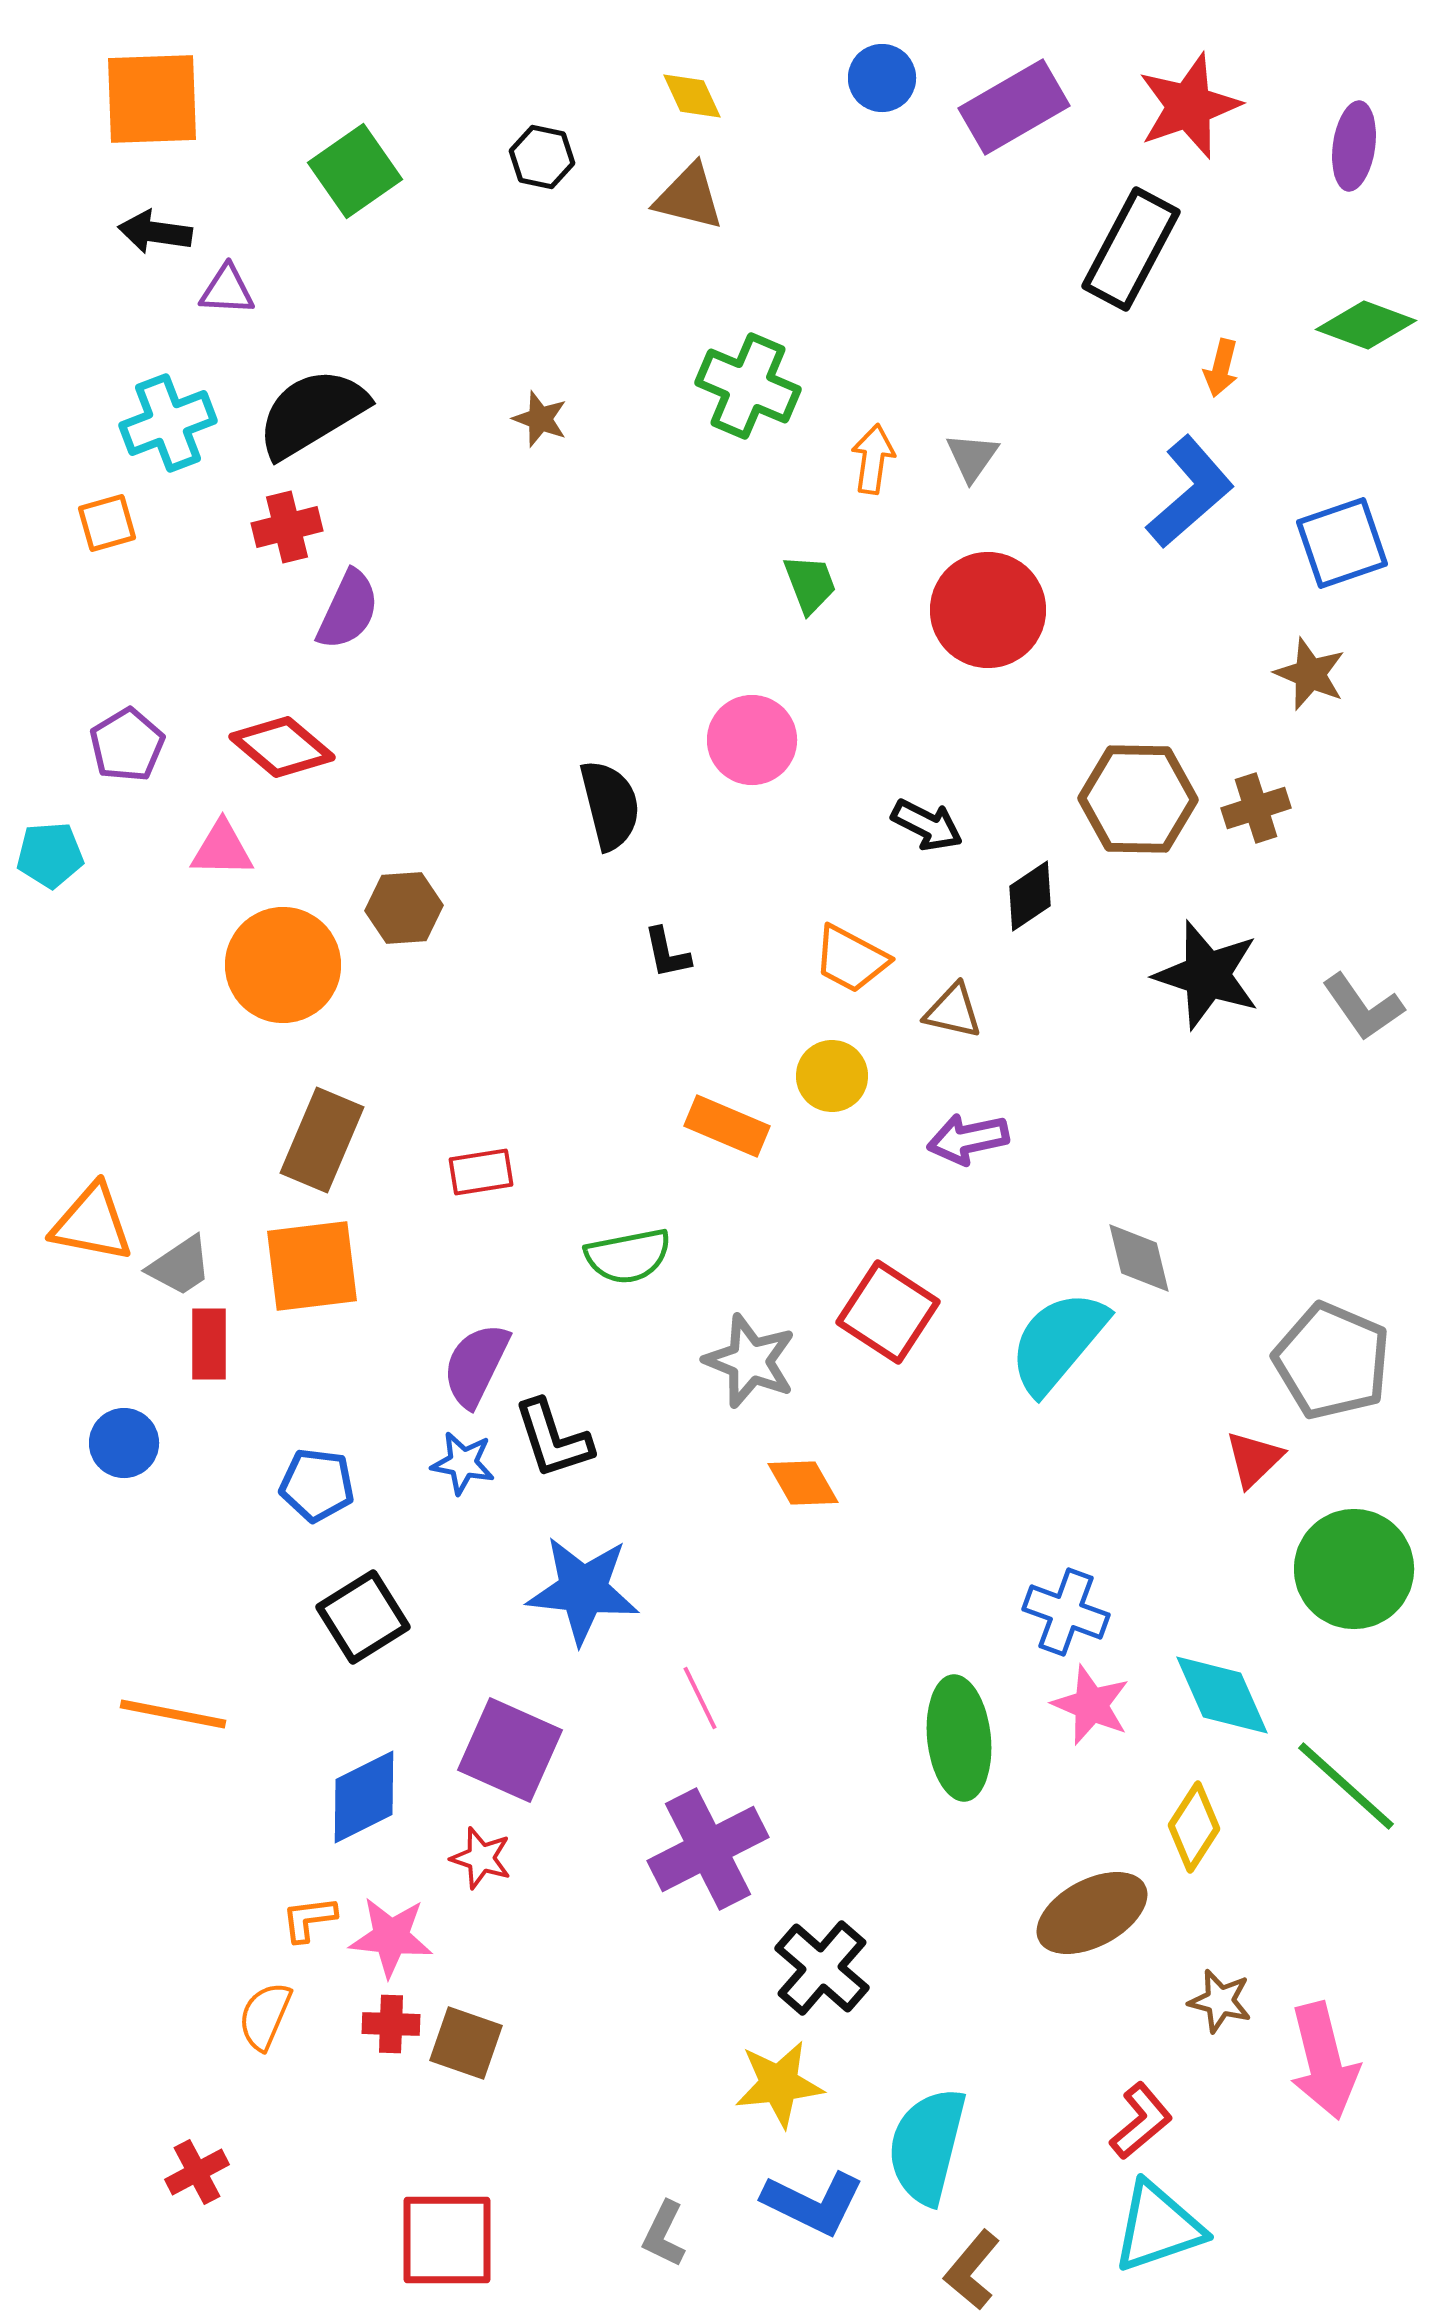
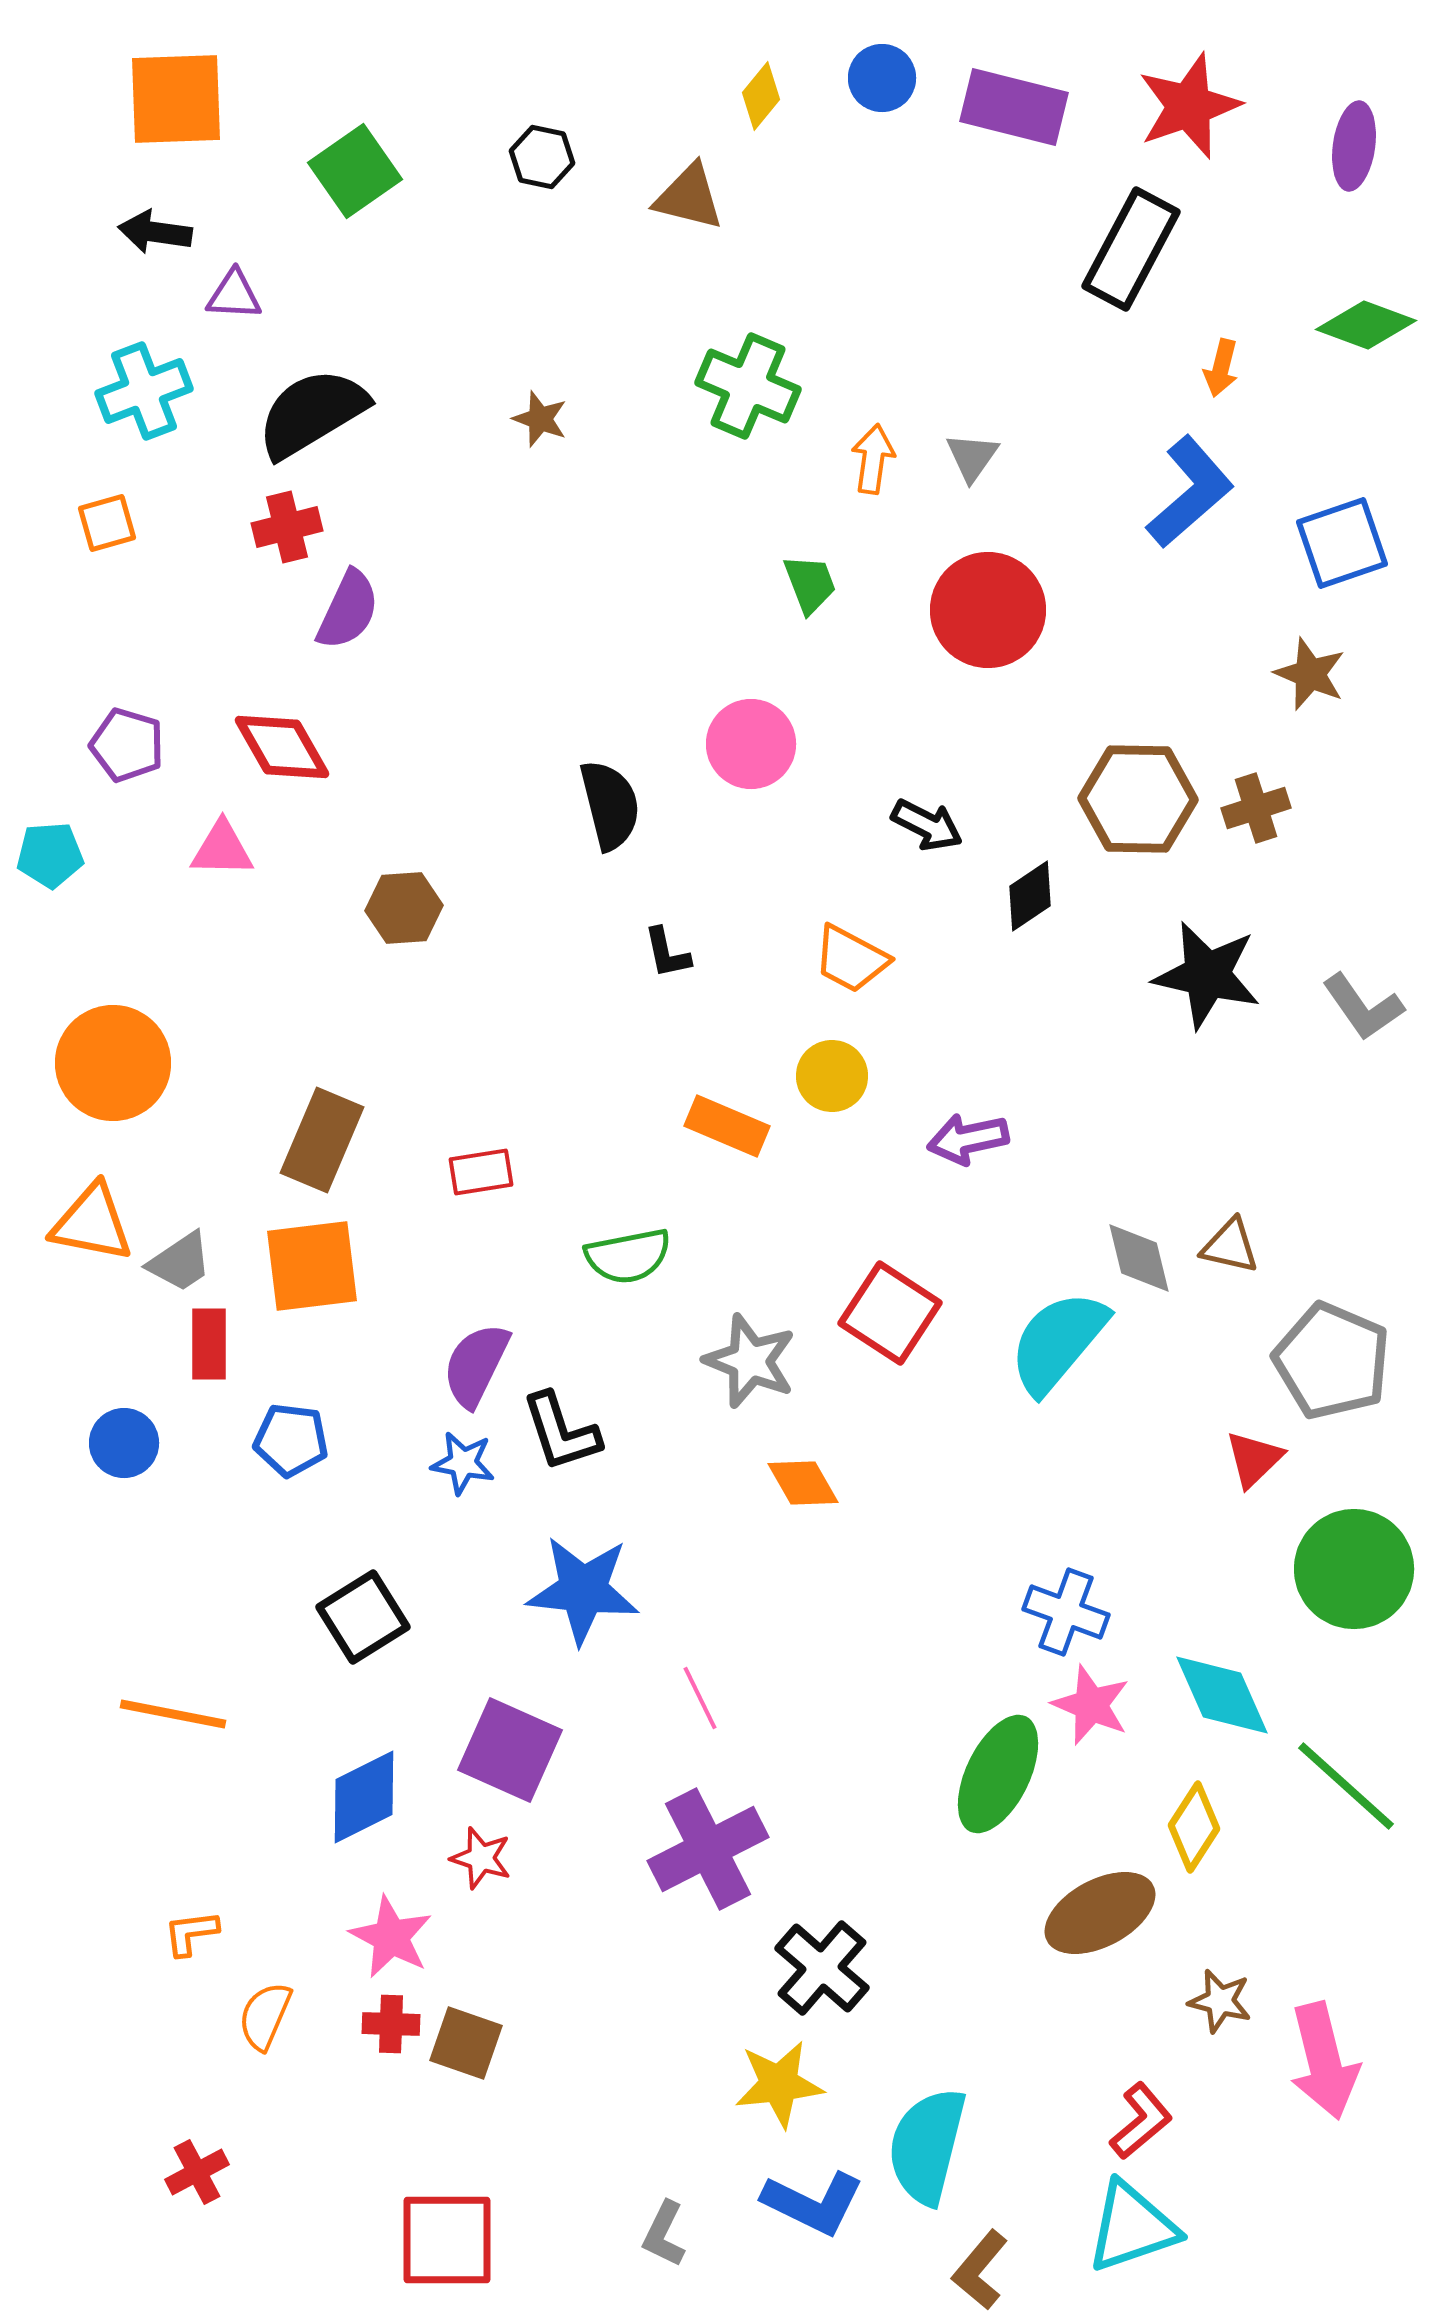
yellow diamond at (692, 96): moved 69 px right; rotated 64 degrees clockwise
orange square at (152, 99): moved 24 px right
purple rectangle at (1014, 107): rotated 44 degrees clockwise
purple triangle at (227, 290): moved 7 px right, 5 px down
cyan cross at (168, 423): moved 24 px left, 32 px up
pink circle at (752, 740): moved 1 px left, 4 px down
purple pentagon at (127, 745): rotated 24 degrees counterclockwise
red diamond at (282, 747): rotated 20 degrees clockwise
orange circle at (283, 965): moved 170 px left, 98 px down
black star at (1207, 975): rotated 5 degrees counterclockwise
brown triangle at (953, 1011): moved 277 px right, 235 px down
gray trapezoid at (180, 1266): moved 4 px up
red square at (888, 1312): moved 2 px right, 1 px down
black L-shape at (553, 1439): moved 8 px right, 7 px up
blue pentagon at (317, 1485): moved 26 px left, 45 px up
green ellipse at (959, 1738): moved 39 px right, 36 px down; rotated 32 degrees clockwise
brown ellipse at (1092, 1913): moved 8 px right
orange L-shape at (309, 1919): moved 118 px left, 14 px down
pink star at (391, 1937): rotated 22 degrees clockwise
cyan triangle at (1158, 2227): moved 26 px left
brown L-shape at (972, 2270): moved 8 px right
